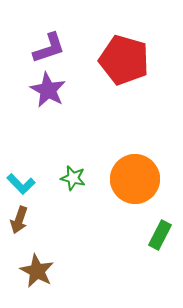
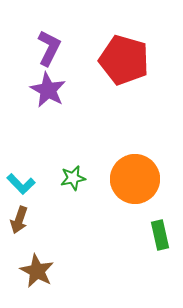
purple L-shape: rotated 45 degrees counterclockwise
green star: rotated 25 degrees counterclockwise
green rectangle: rotated 40 degrees counterclockwise
